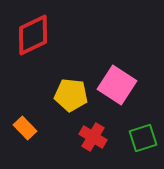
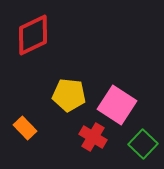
pink square: moved 20 px down
yellow pentagon: moved 2 px left
green square: moved 6 px down; rotated 28 degrees counterclockwise
